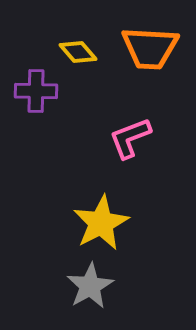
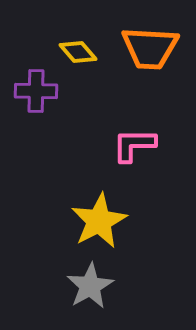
pink L-shape: moved 4 px right, 7 px down; rotated 21 degrees clockwise
yellow star: moved 2 px left, 2 px up
